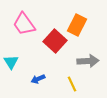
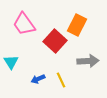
yellow line: moved 11 px left, 4 px up
